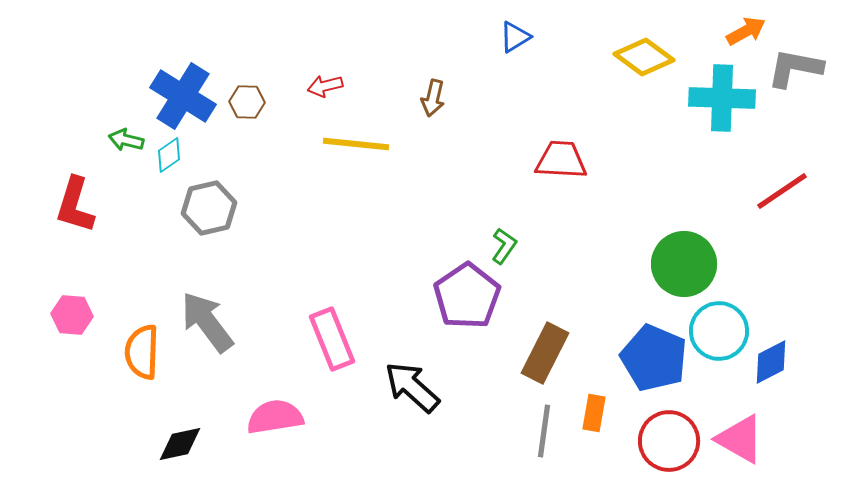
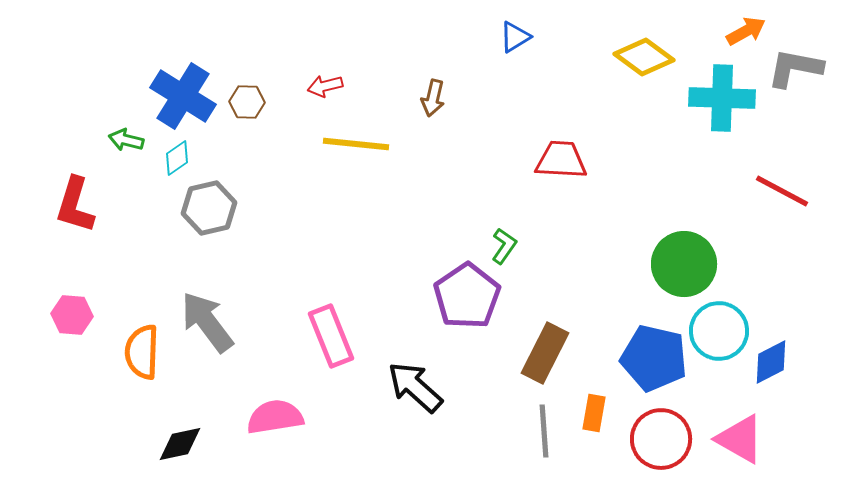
cyan diamond: moved 8 px right, 3 px down
red line: rotated 62 degrees clockwise
pink rectangle: moved 1 px left, 3 px up
blue pentagon: rotated 10 degrees counterclockwise
black arrow: moved 3 px right
gray line: rotated 12 degrees counterclockwise
red circle: moved 8 px left, 2 px up
